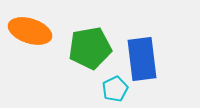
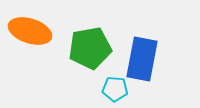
blue rectangle: rotated 18 degrees clockwise
cyan pentagon: rotated 30 degrees clockwise
